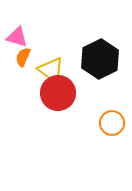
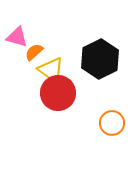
orange semicircle: moved 11 px right, 5 px up; rotated 24 degrees clockwise
